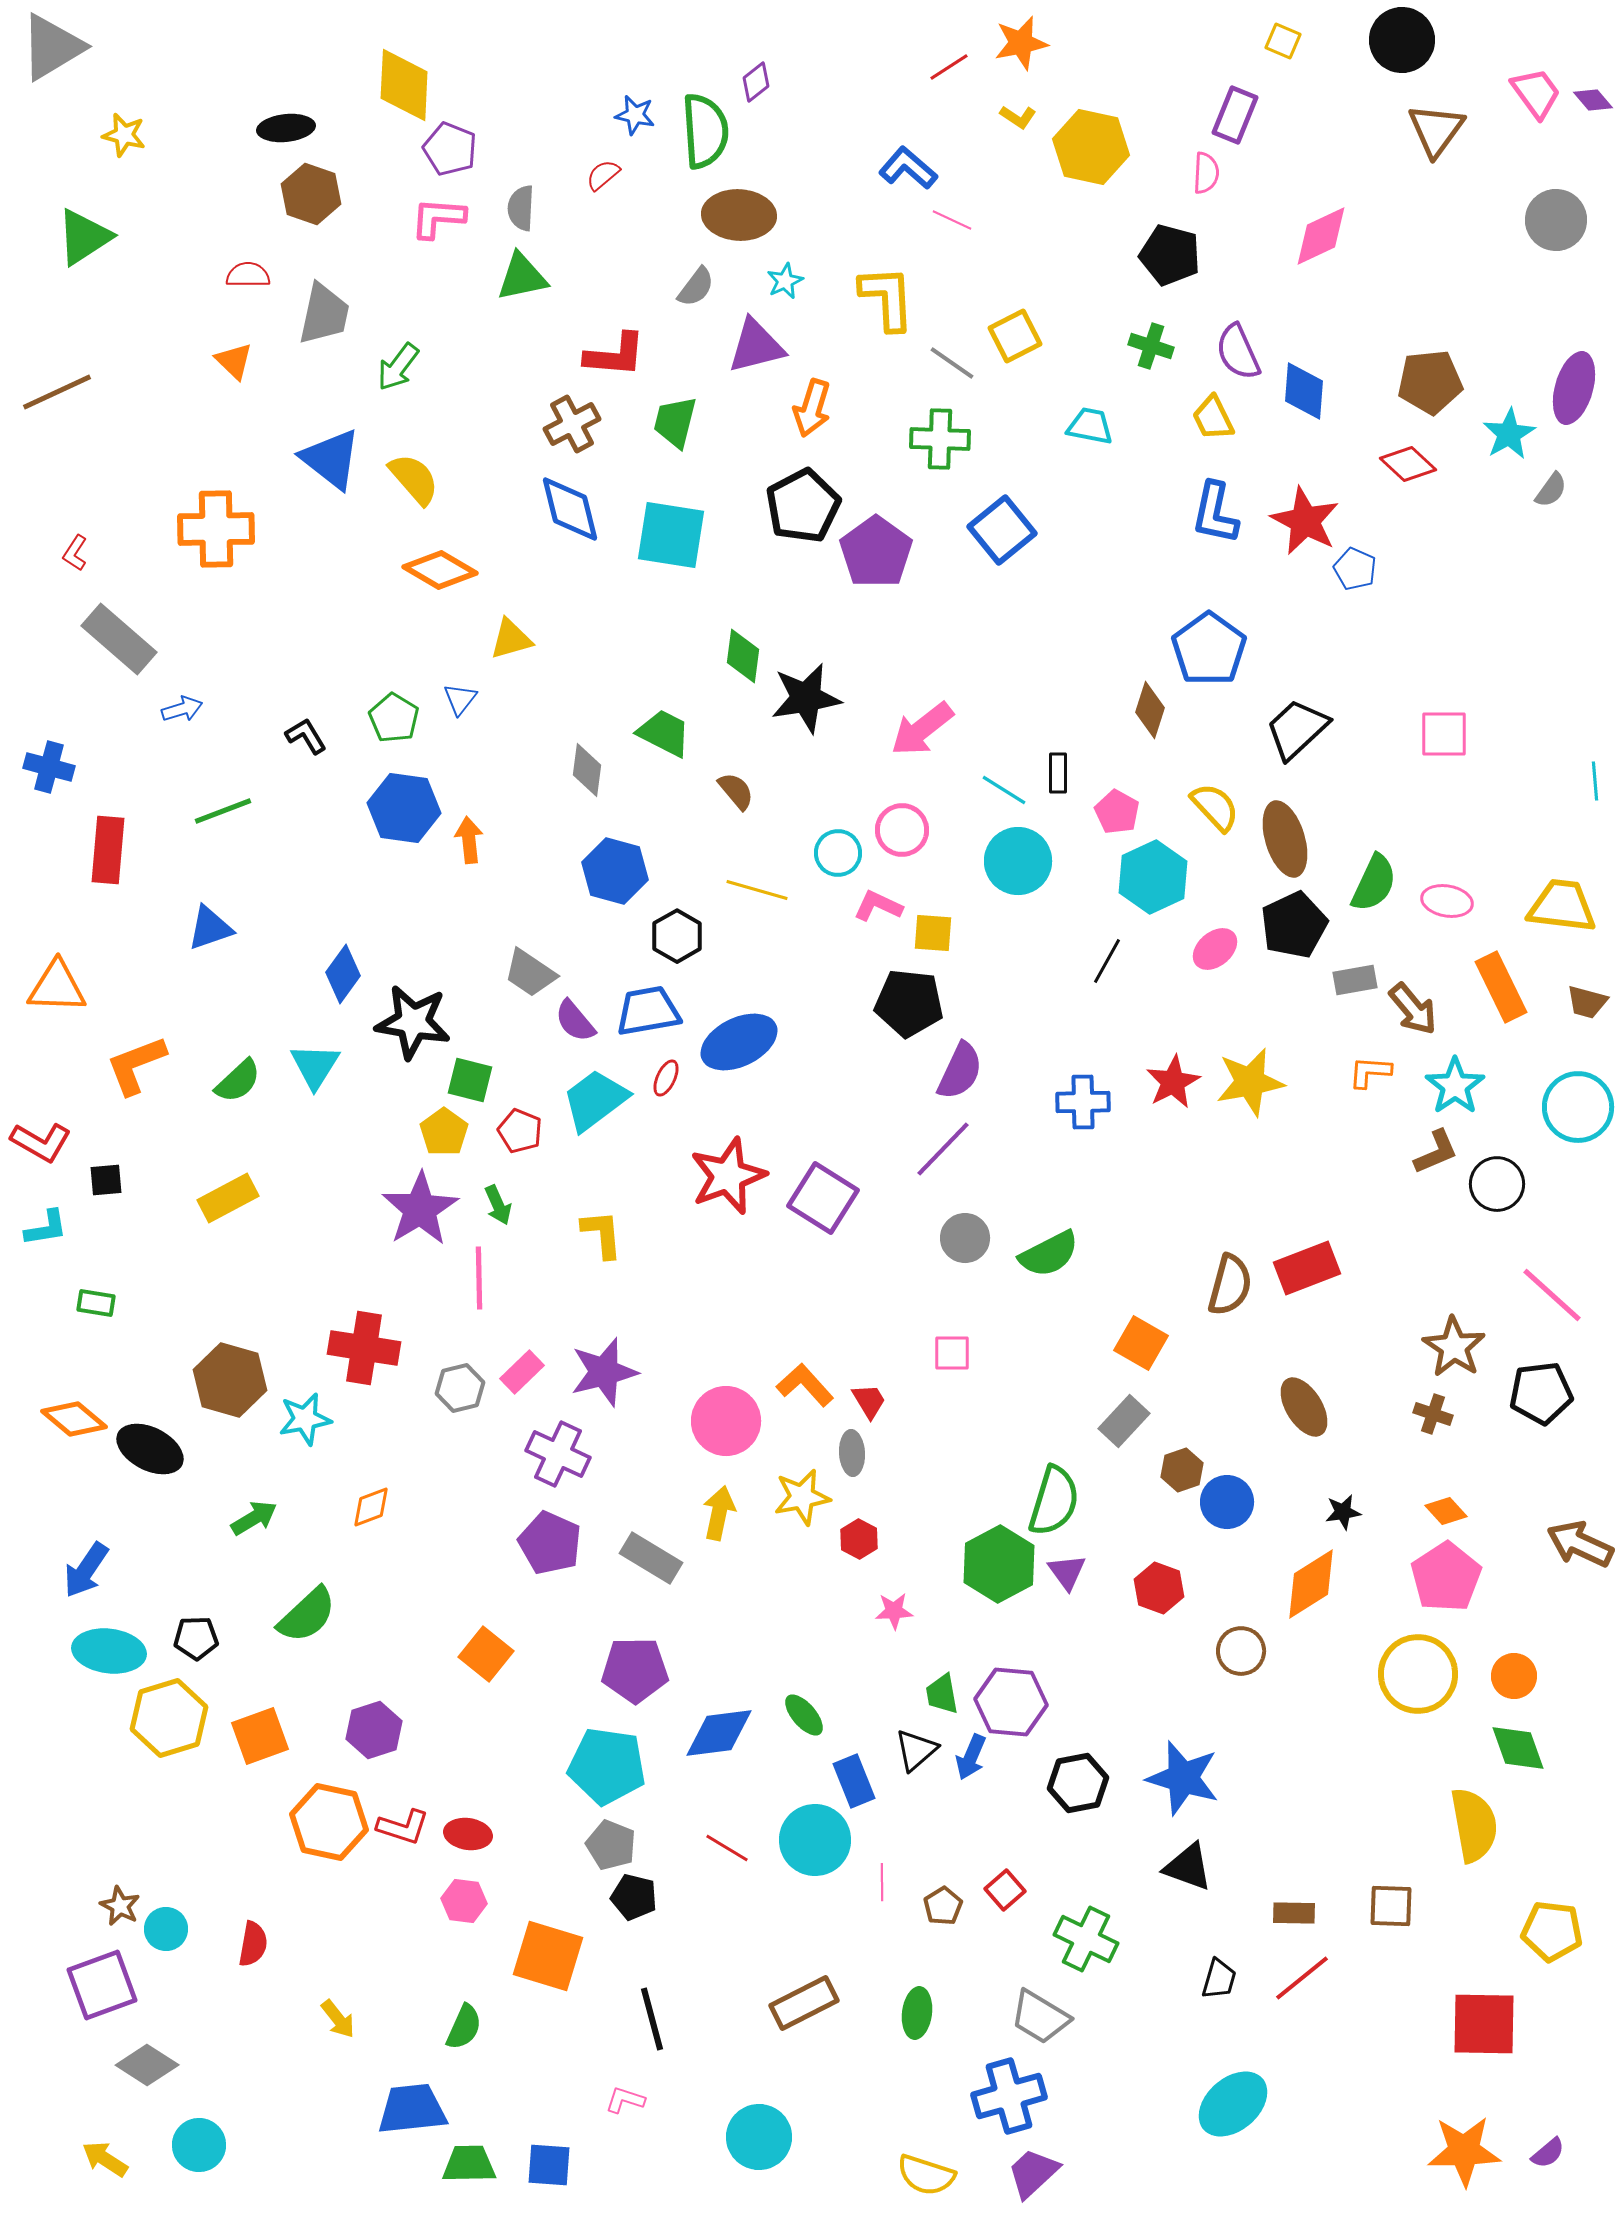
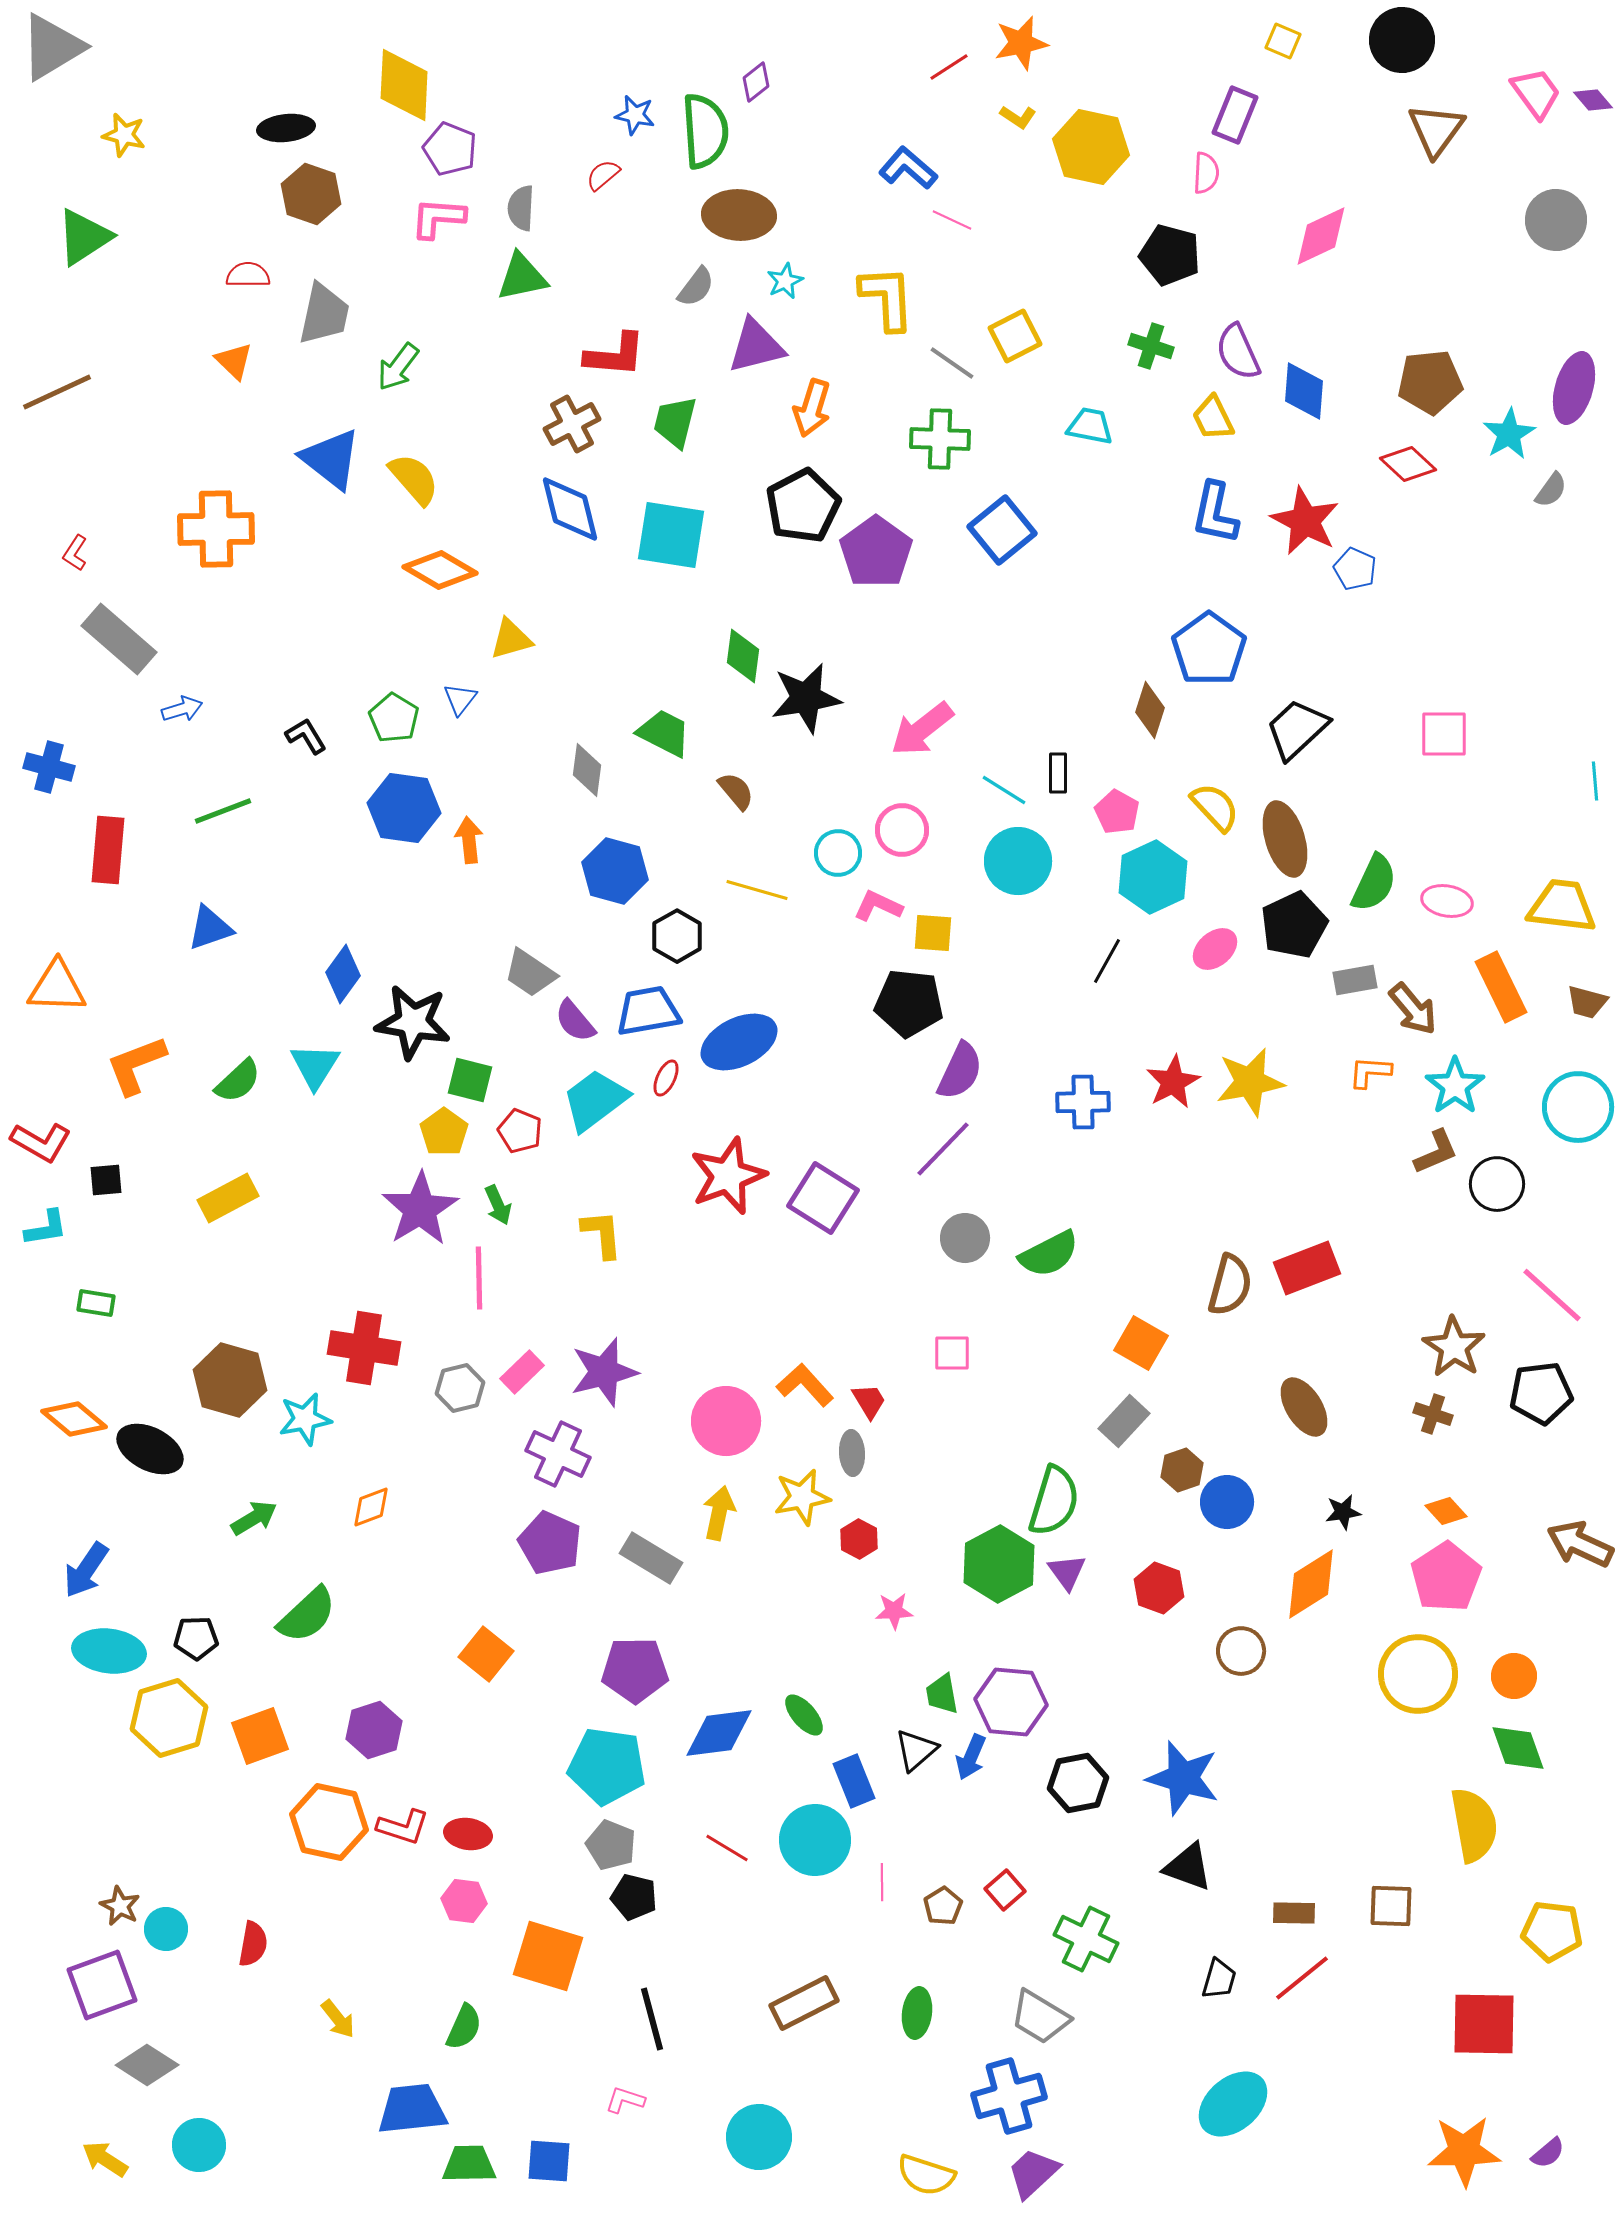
blue square at (549, 2165): moved 4 px up
